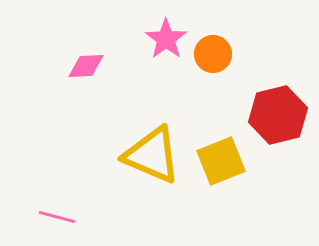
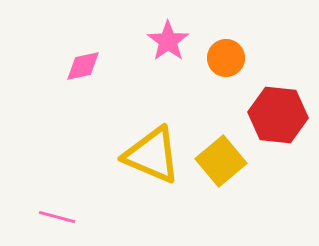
pink star: moved 2 px right, 2 px down
orange circle: moved 13 px right, 4 px down
pink diamond: moved 3 px left; rotated 9 degrees counterclockwise
red hexagon: rotated 20 degrees clockwise
yellow square: rotated 18 degrees counterclockwise
